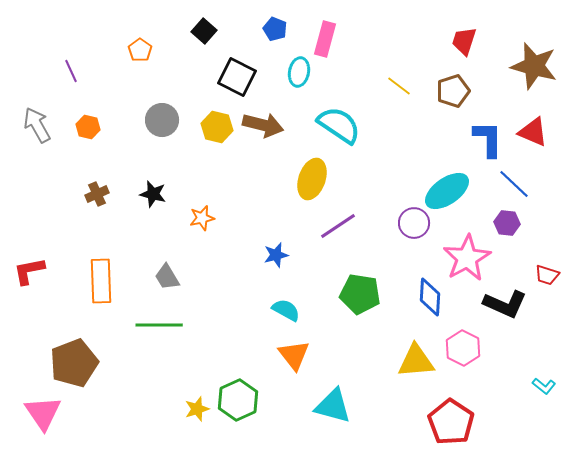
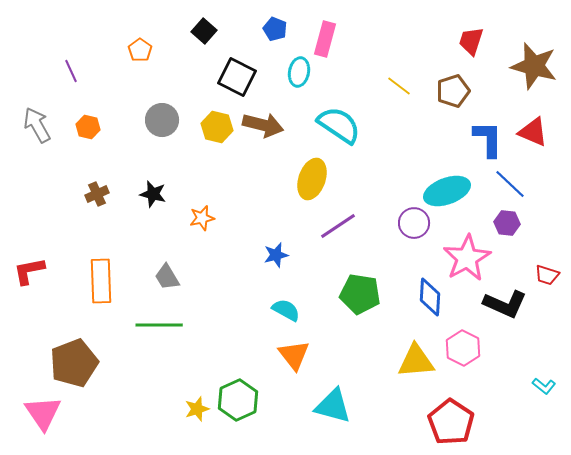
red trapezoid at (464, 41): moved 7 px right
blue line at (514, 184): moved 4 px left
cyan ellipse at (447, 191): rotated 15 degrees clockwise
